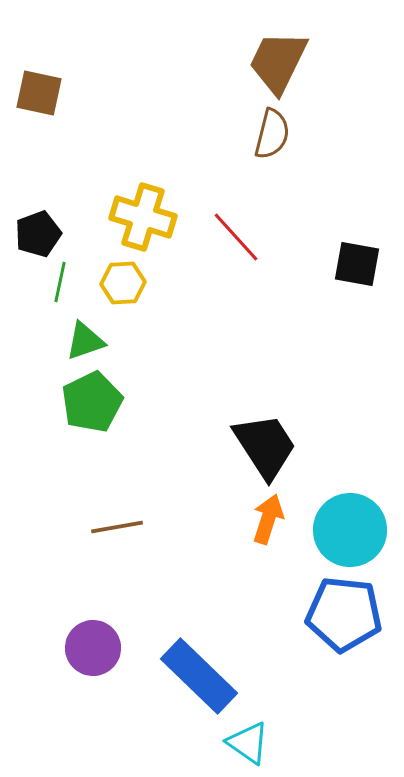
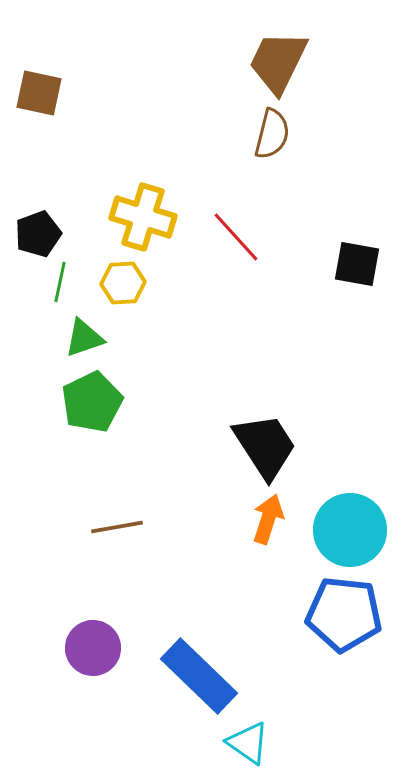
green triangle: moved 1 px left, 3 px up
